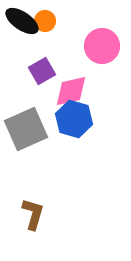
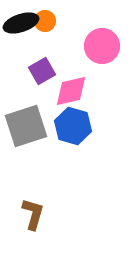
black ellipse: moved 1 px left, 2 px down; rotated 52 degrees counterclockwise
blue hexagon: moved 1 px left, 7 px down
gray square: moved 3 px up; rotated 6 degrees clockwise
